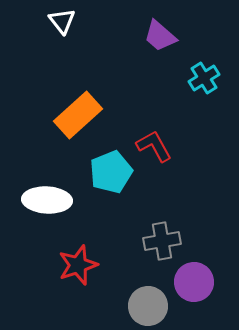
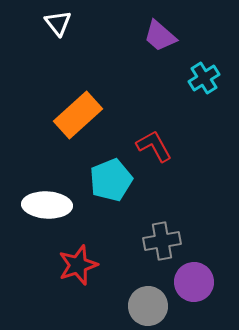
white triangle: moved 4 px left, 2 px down
cyan pentagon: moved 8 px down
white ellipse: moved 5 px down
